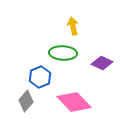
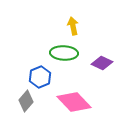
green ellipse: moved 1 px right
